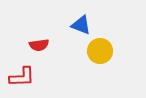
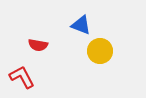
red semicircle: moved 1 px left; rotated 18 degrees clockwise
red L-shape: rotated 116 degrees counterclockwise
